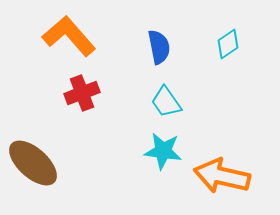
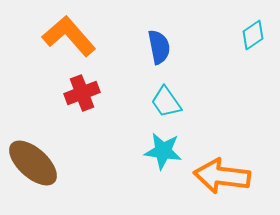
cyan diamond: moved 25 px right, 9 px up
orange arrow: rotated 6 degrees counterclockwise
